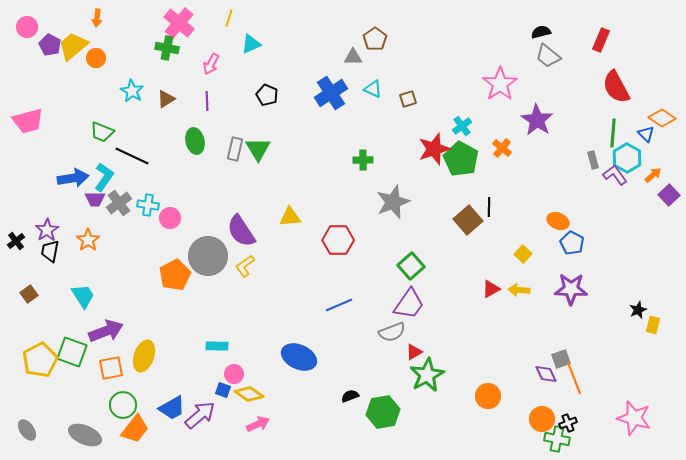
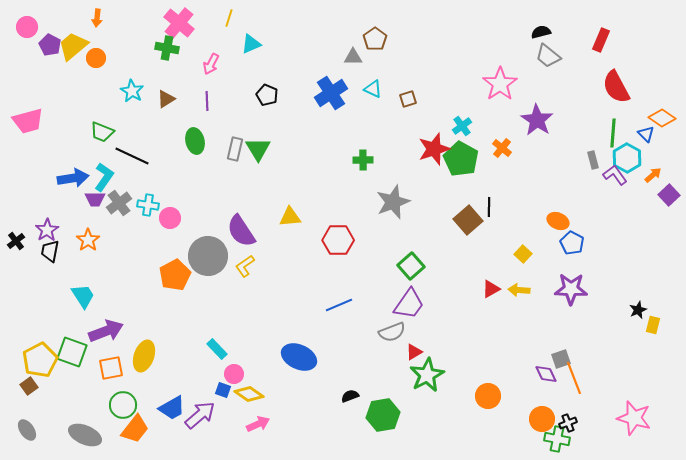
brown square at (29, 294): moved 92 px down
cyan rectangle at (217, 346): moved 3 px down; rotated 45 degrees clockwise
green hexagon at (383, 412): moved 3 px down
